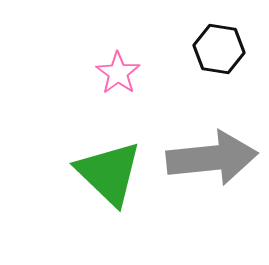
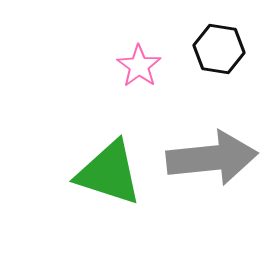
pink star: moved 21 px right, 7 px up
green triangle: rotated 26 degrees counterclockwise
